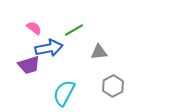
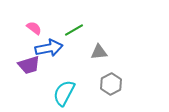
gray hexagon: moved 2 px left, 2 px up
